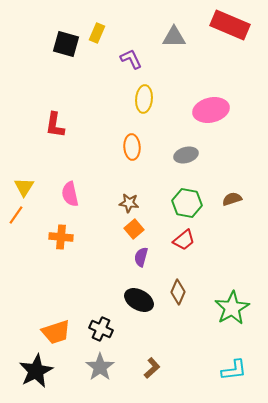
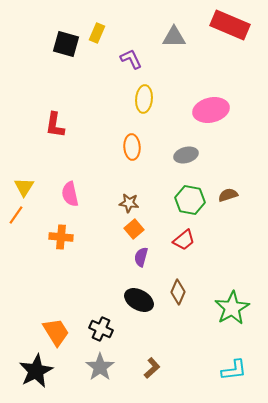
brown semicircle: moved 4 px left, 4 px up
green hexagon: moved 3 px right, 3 px up
orange trapezoid: rotated 104 degrees counterclockwise
